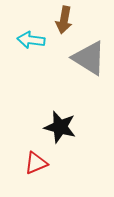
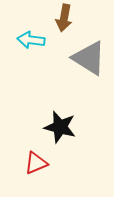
brown arrow: moved 2 px up
